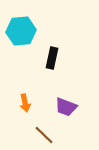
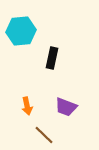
orange arrow: moved 2 px right, 3 px down
